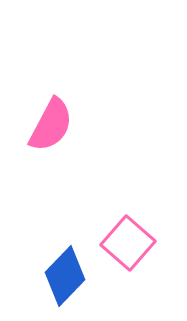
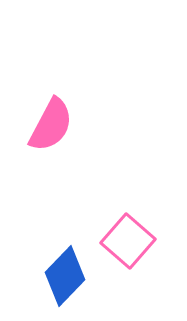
pink square: moved 2 px up
